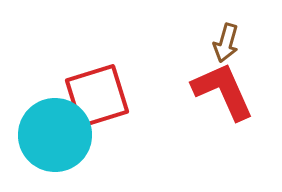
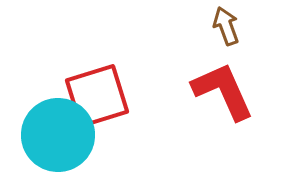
brown arrow: moved 17 px up; rotated 144 degrees clockwise
cyan circle: moved 3 px right
